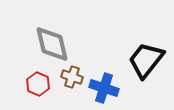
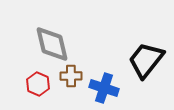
brown cross: moved 1 px left, 1 px up; rotated 20 degrees counterclockwise
